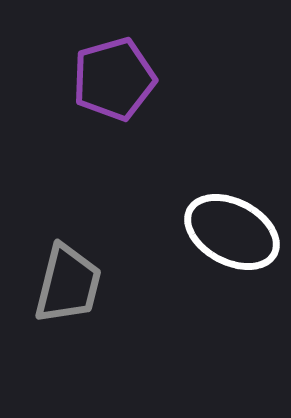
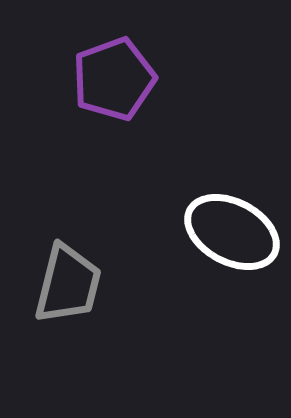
purple pentagon: rotated 4 degrees counterclockwise
